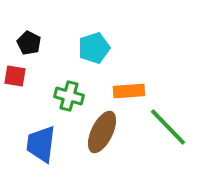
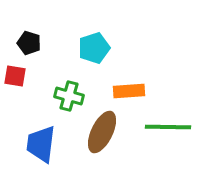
black pentagon: rotated 10 degrees counterclockwise
green line: rotated 45 degrees counterclockwise
